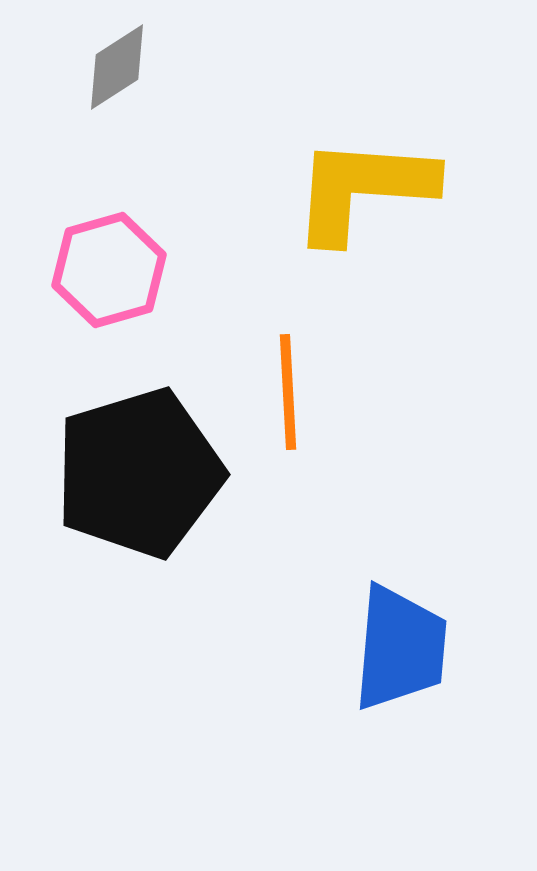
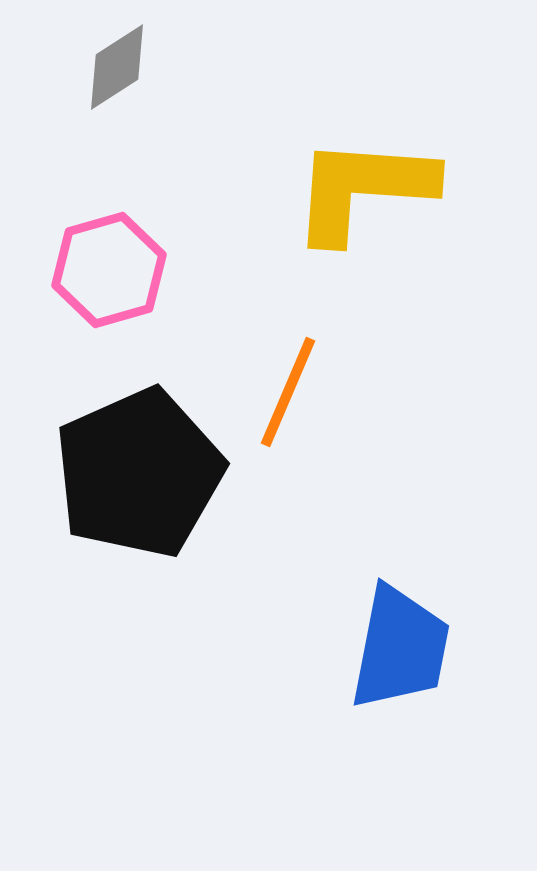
orange line: rotated 26 degrees clockwise
black pentagon: rotated 7 degrees counterclockwise
blue trapezoid: rotated 6 degrees clockwise
